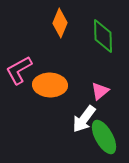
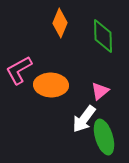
orange ellipse: moved 1 px right
green ellipse: rotated 12 degrees clockwise
